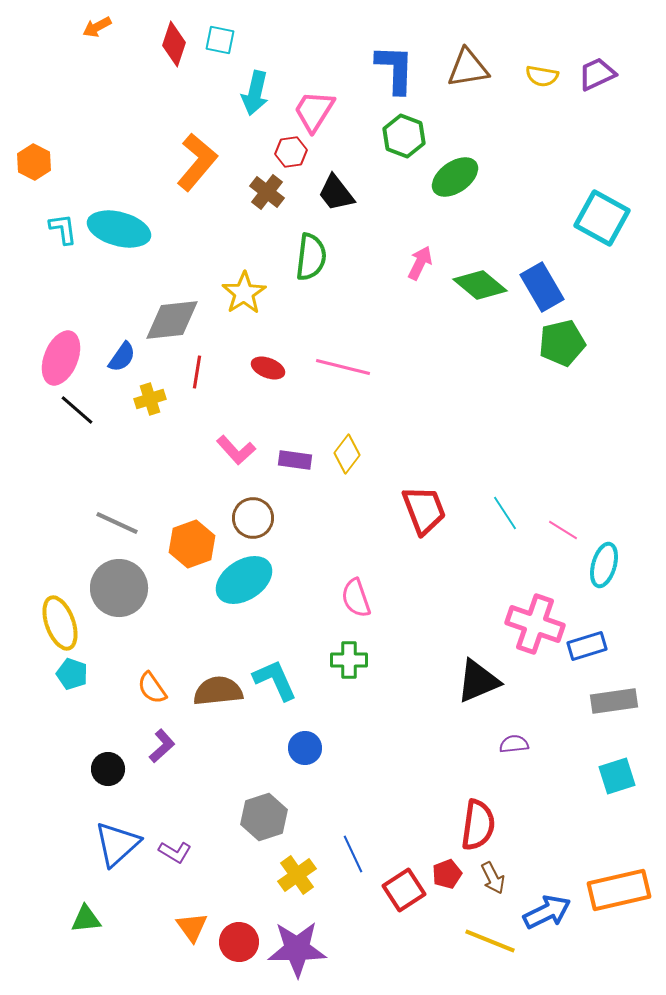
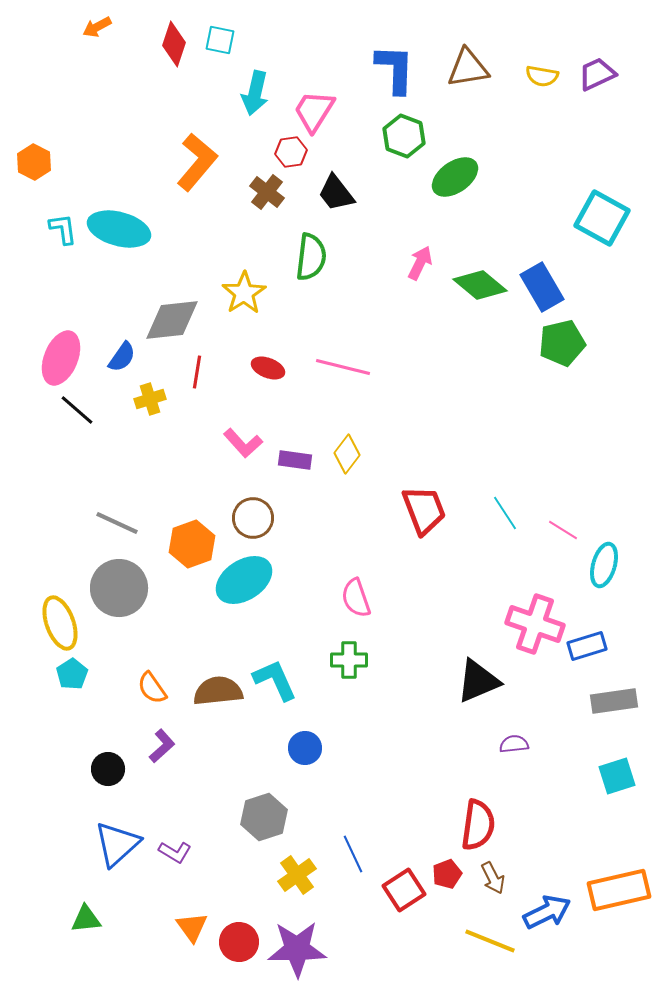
pink L-shape at (236, 450): moved 7 px right, 7 px up
cyan pentagon at (72, 674): rotated 20 degrees clockwise
